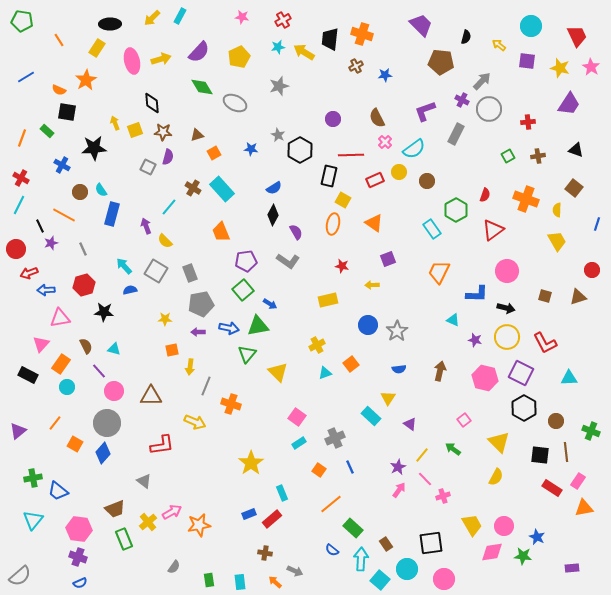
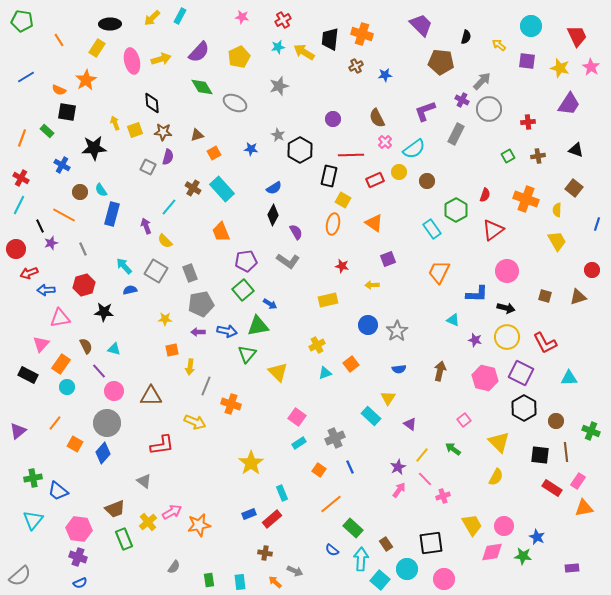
blue arrow at (229, 328): moved 2 px left, 3 px down
